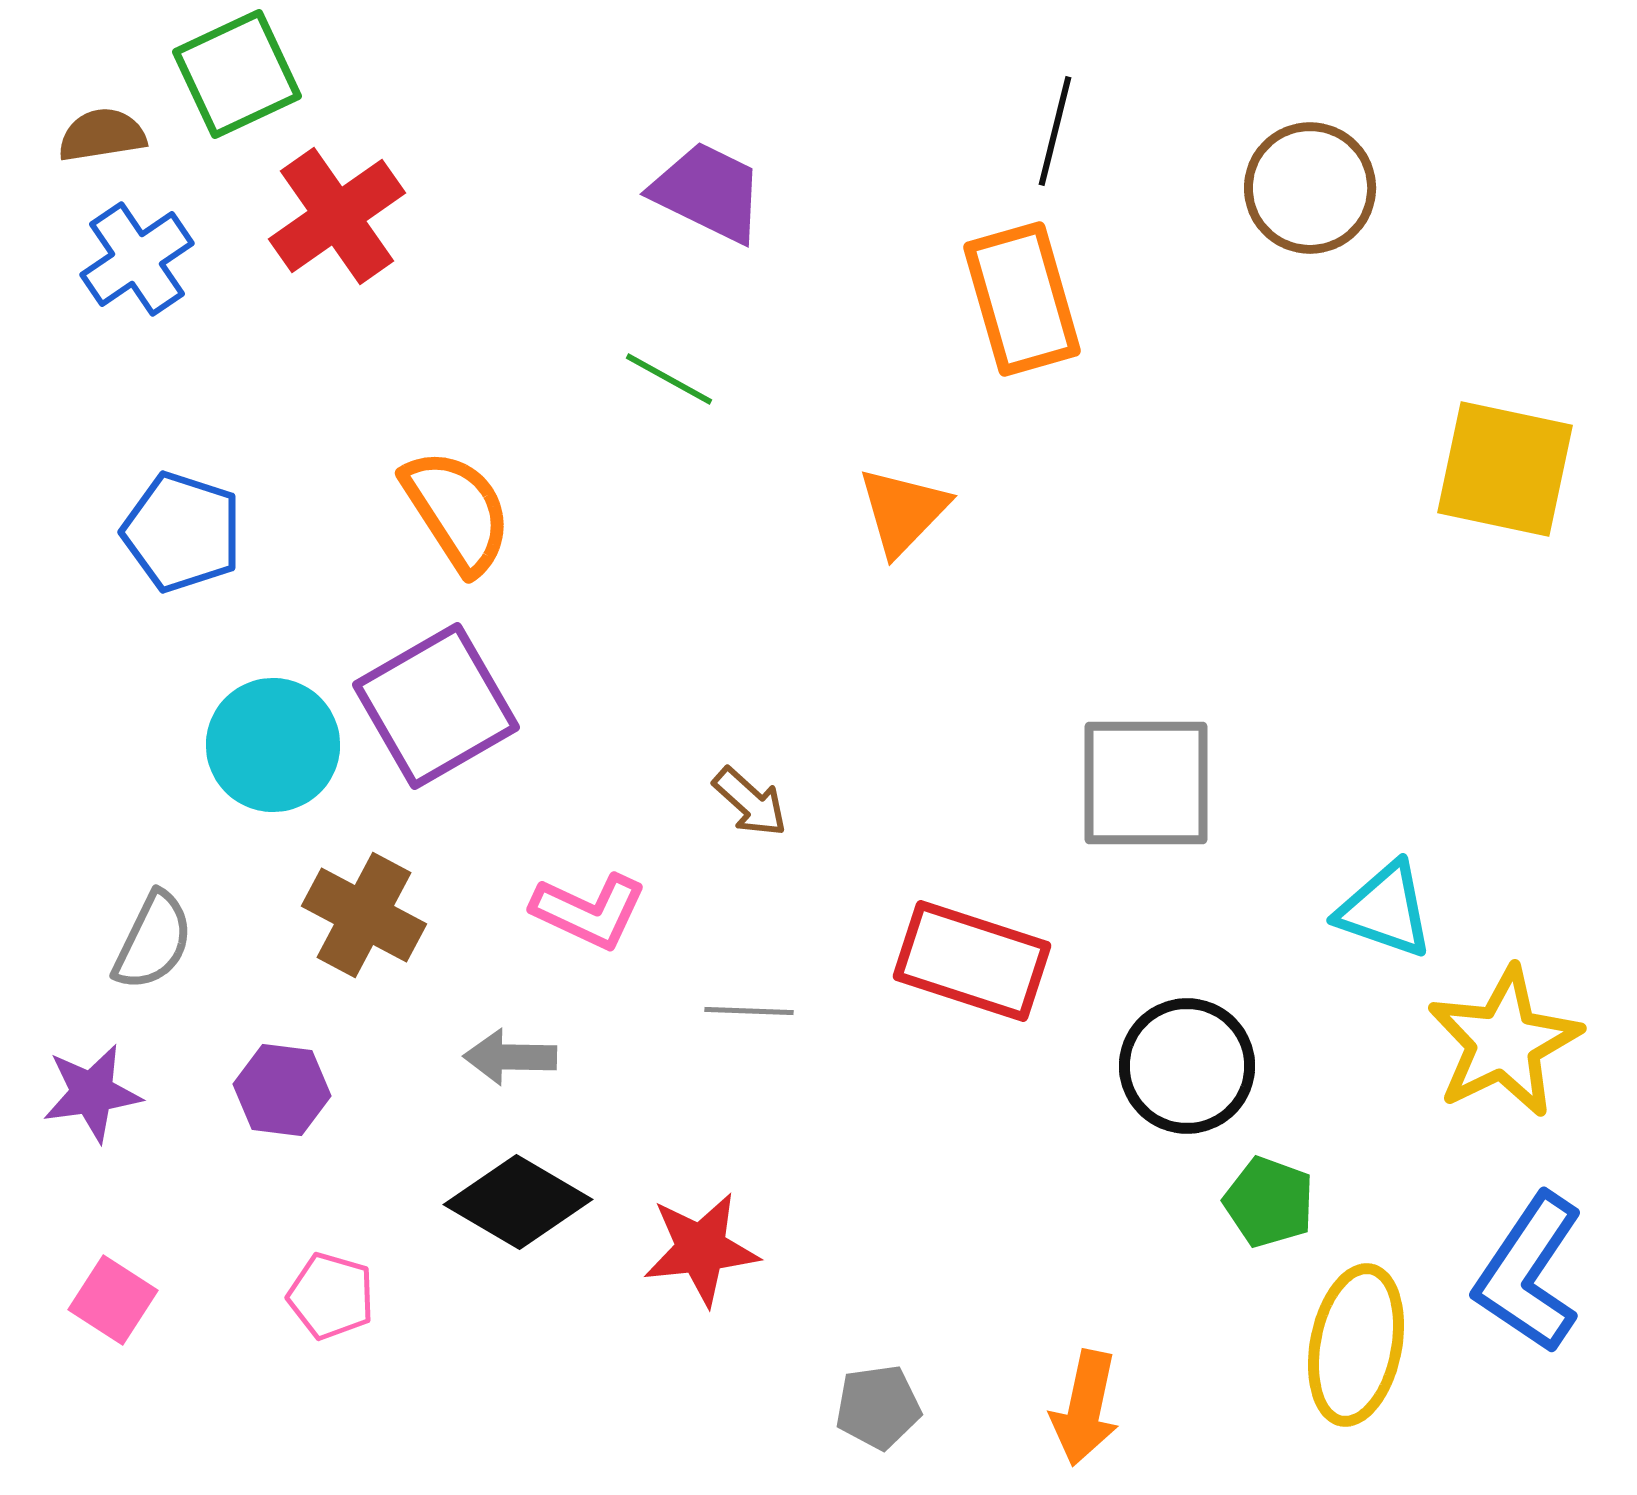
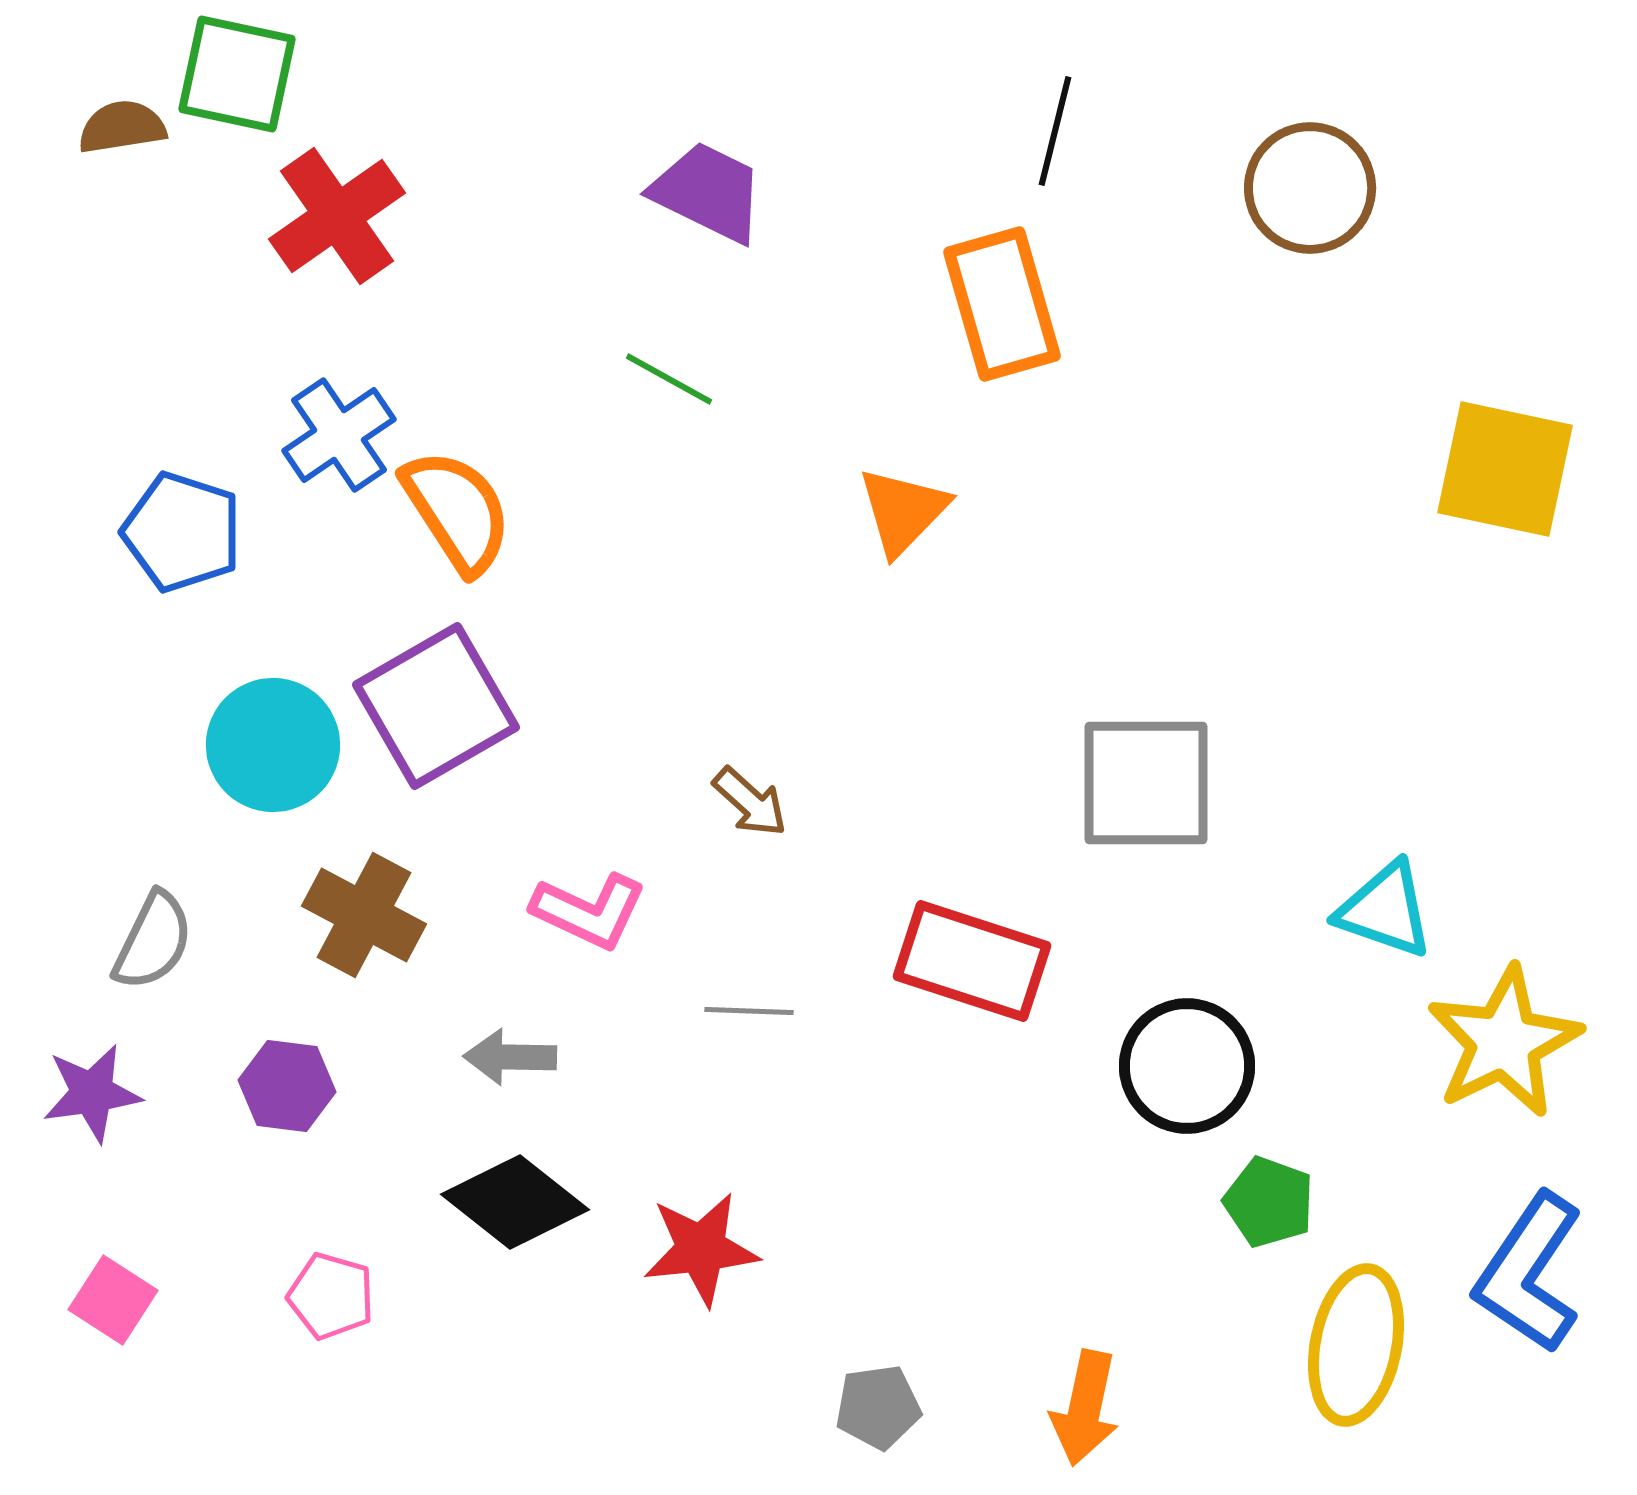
green square: rotated 37 degrees clockwise
brown semicircle: moved 20 px right, 8 px up
blue cross: moved 202 px right, 176 px down
orange rectangle: moved 20 px left, 5 px down
purple hexagon: moved 5 px right, 4 px up
black diamond: moved 3 px left; rotated 8 degrees clockwise
